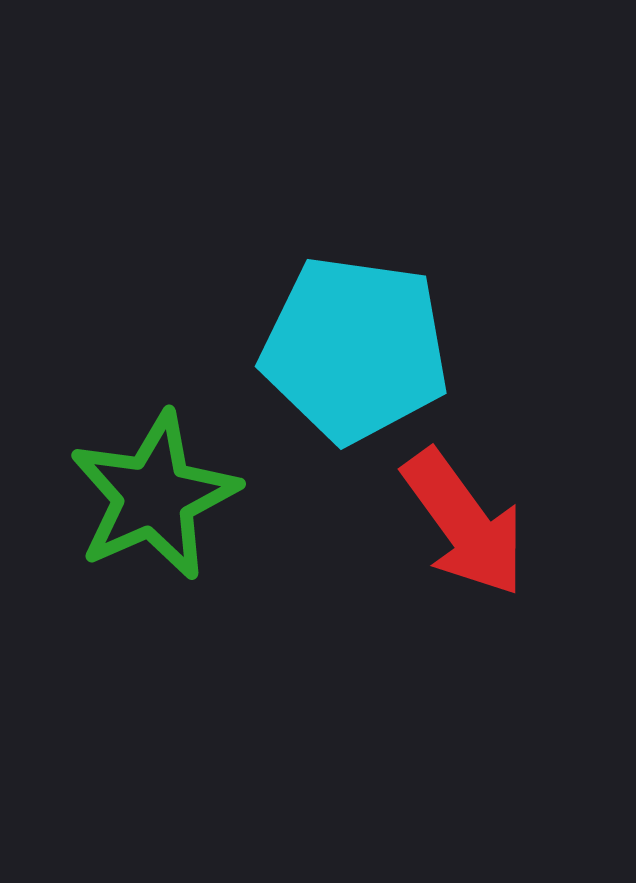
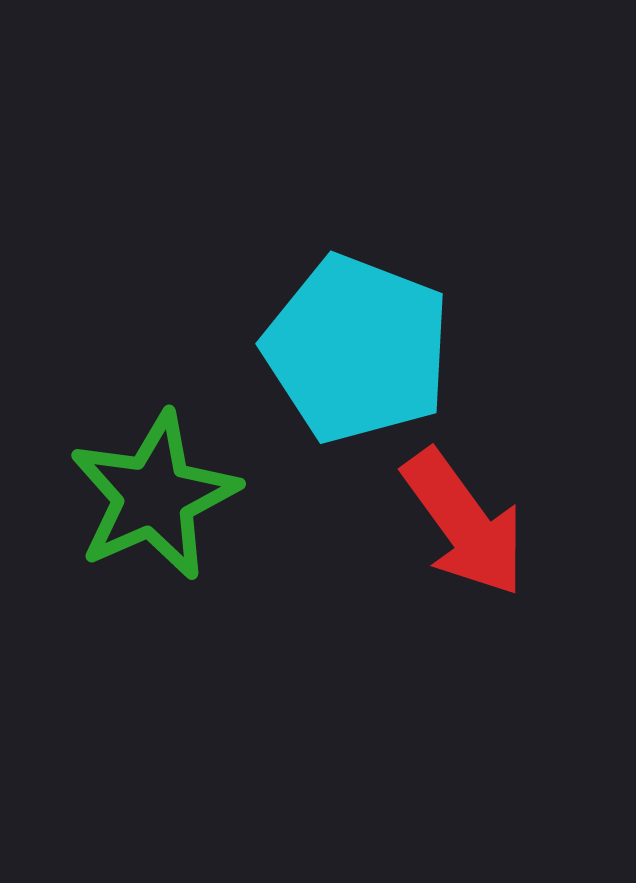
cyan pentagon: moved 2 px right; rotated 13 degrees clockwise
